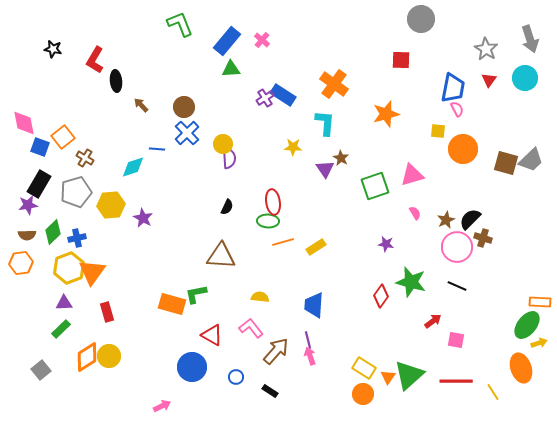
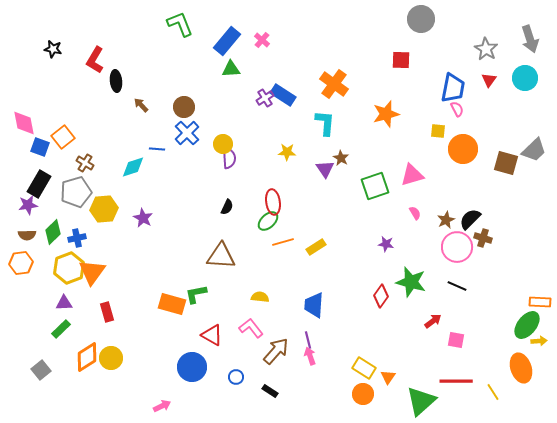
yellow star at (293, 147): moved 6 px left, 5 px down
brown cross at (85, 158): moved 5 px down
gray trapezoid at (531, 160): moved 3 px right, 10 px up
yellow hexagon at (111, 205): moved 7 px left, 4 px down
green ellipse at (268, 221): rotated 45 degrees counterclockwise
yellow arrow at (539, 343): moved 2 px up; rotated 14 degrees clockwise
yellow circle at (109, 356): moved 2 px right, 2 px down
green triangle at (409, 375): moved 12 px right, 26 px down
